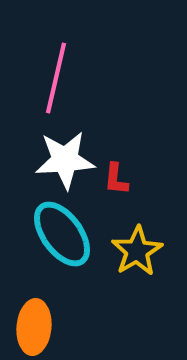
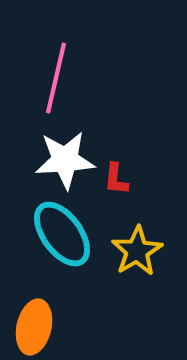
orange ellipse: rotated 8 degrees clockwise
